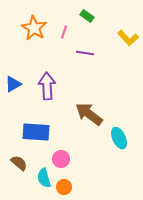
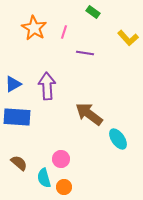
green rectangle: moved 6 px right, 4 px up
blue rectangle: moved 19 px left, 15 px up
cyan ellipse: moved 1 px left, 1 px down; rotated 10 degrees counterclockwise
